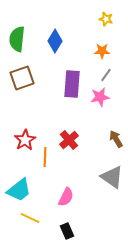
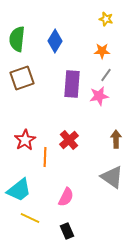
pink star: moved 1 px left, 1 px up
brown arrow: rotated 30 degrees clockwise
